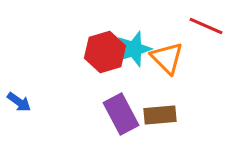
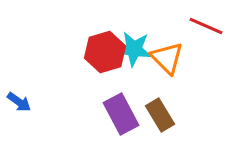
cyan star: rotated 24 degrees clockwise
brown rectangle: rotated 64 degrees clockwise
